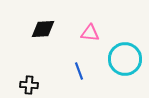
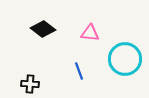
black diamond: rotated 40 degrees clockwise
black cross: moved 1 px right, 1 px up
